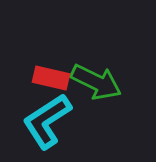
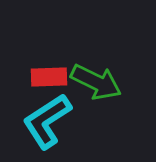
red rectangle: moved 2 px left, 1 px up; rotated 15 degrees counterclockwise
